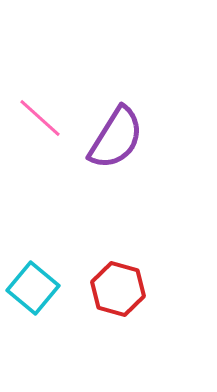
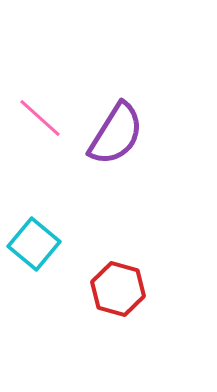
purple semicircle: moved 4 px up
cyan square: moved 1 px right, 44 px up
